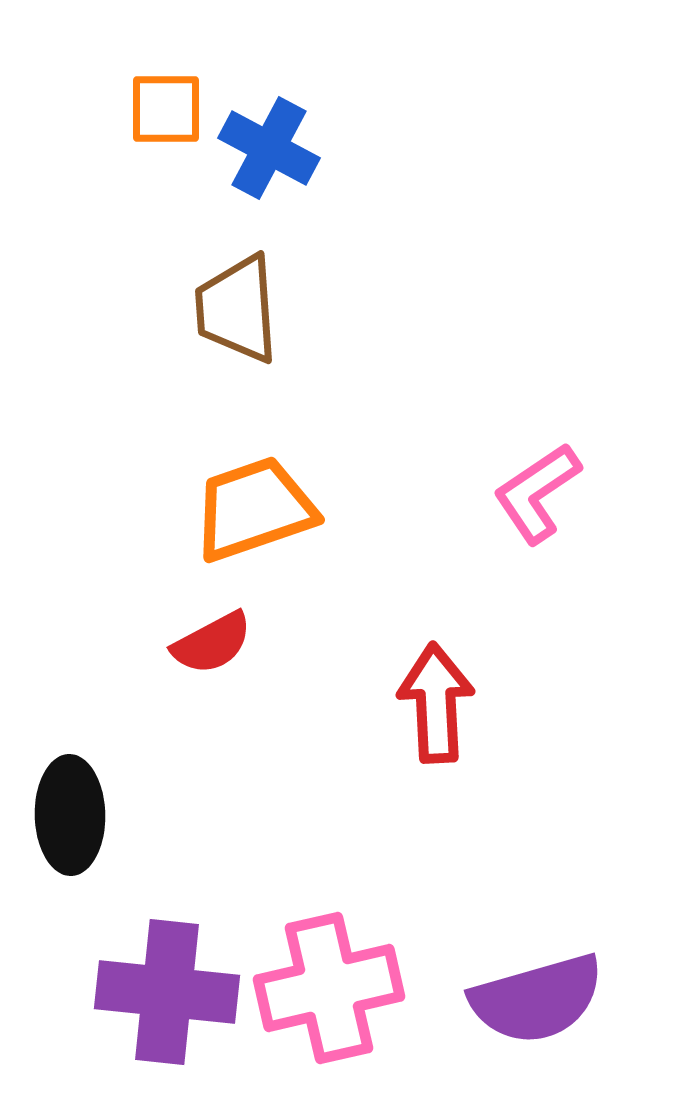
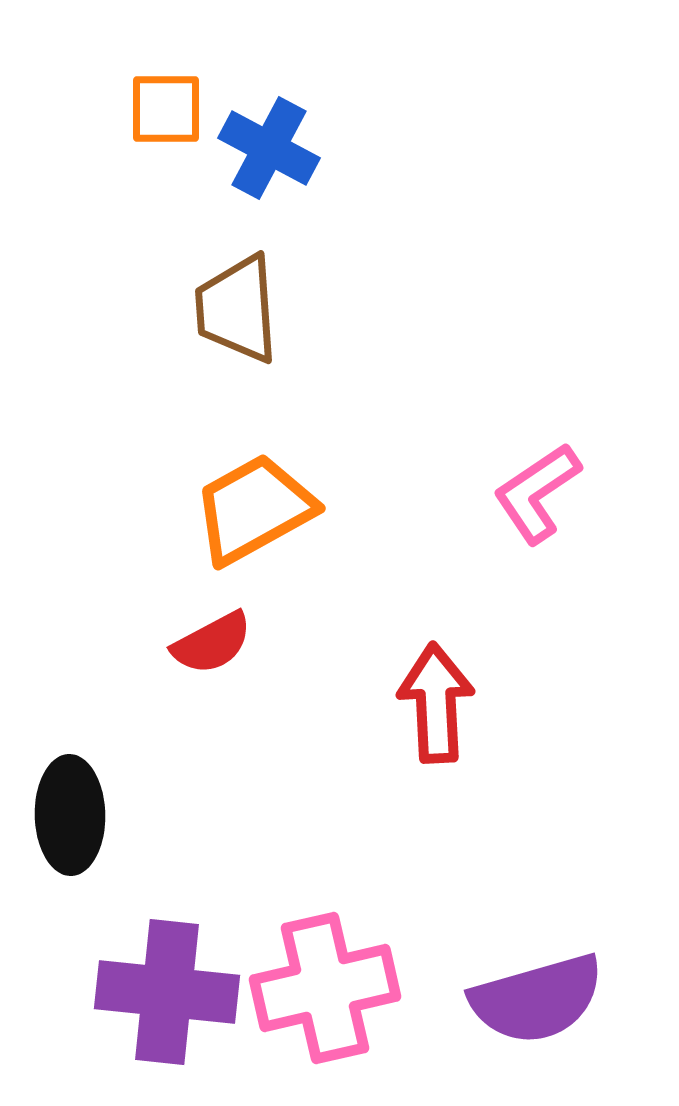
orange trapezoid: rotated 10 degrees counterclockwise
pink cross: moved 4 px left
